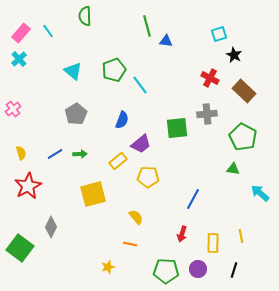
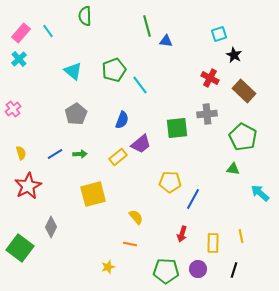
yellow rectangle at (118, 161): moved 4 px up
yellow pentagon at (148, 177): moved 22 px right, 5 px down
